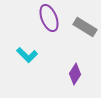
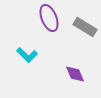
purple diamond: rotated 55 degrees counterclockwise
